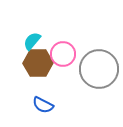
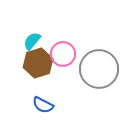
brown hexagon: rotated 16 degrees counterclockwise
